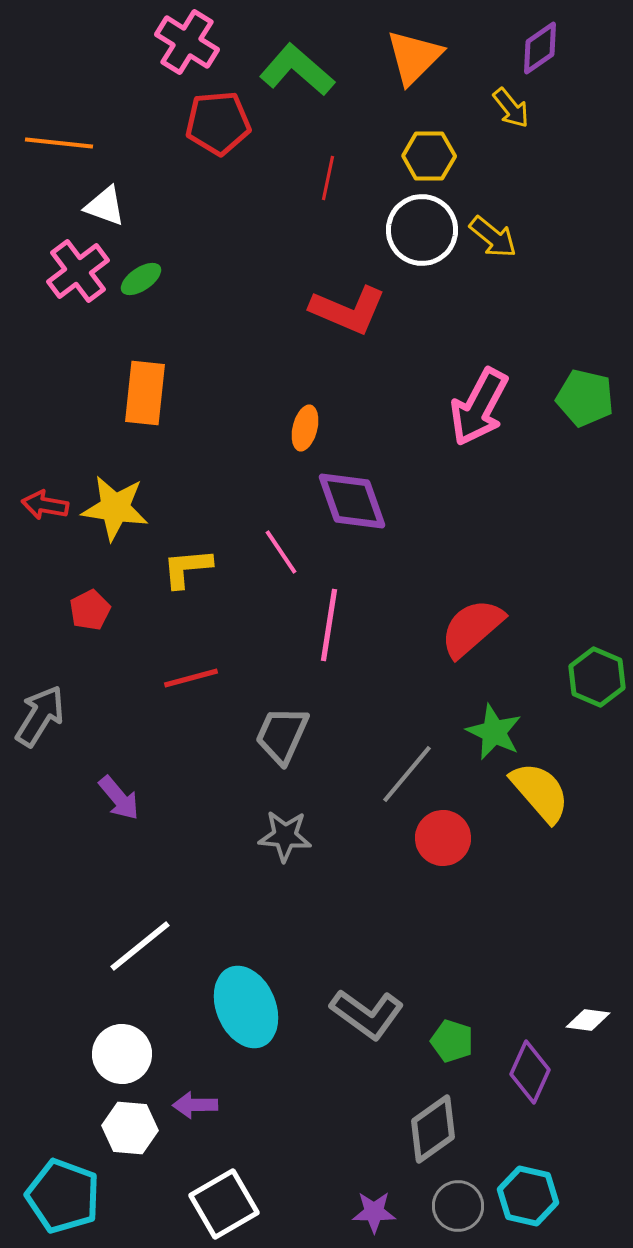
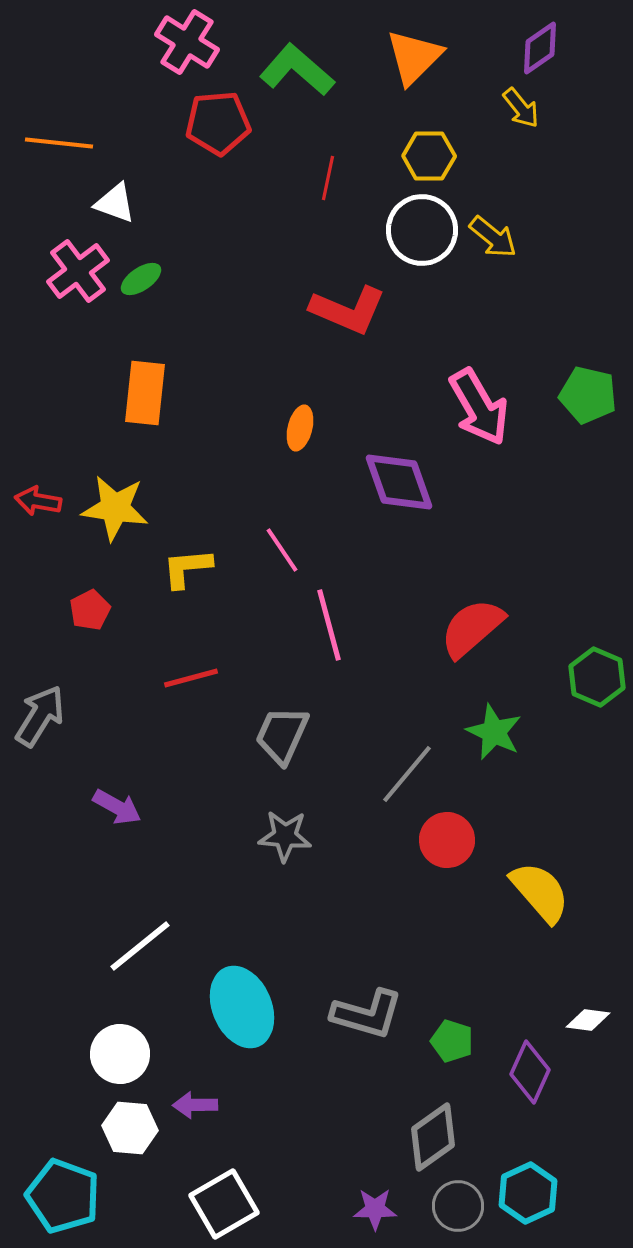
yellow arrow at (511, 108): moved 10 px right
white triangle at (105, 206): moved 10 px right, 3 px up
green pentagon at (585, 398): moved 3 px right, 3 px up
pink arrow at (479, 407): rotated 58 degrees counterclockwise
orange ellipse at (305, 428): moved 5 px left
purple diamond at (352, 501): moved 47 px right, 19 px up
red arrow at (45, 505): moved 7 px left, 4 px up
pink line at (281, 552): moved 1 px right, 2 px up
pink line at (329, 625): rotated 24 degrees counterclockwise
yellow semicircle at (540, 792): moved 100 px down
purple arrow at (119, 798): moved 2 px left, 9 px down; rotated 21 degrees counterclockwise
red circle at (443, 838): moved 4 px right, 2 px down
cyan ellipse at (246, 1007): moved 4 px left
gray L-shape at (367, 1014): rotated 20 degrees counterclockwise
white circle at (122, 1054): moved 2 px left
gray diamond at (433, 1129): moved 8 px down
cyan hexagon at (528, 1196): moved 3 px up; rotated 22 degrees clockwise
purple star at (374, 1212): moved 1 px right, 3 px up
